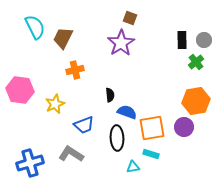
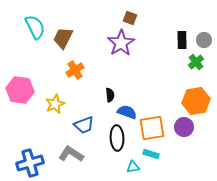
orange cross: rotated 18 degrees counterclockwise
